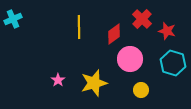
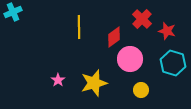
cyan cross: moved 7 px up
red diamond: moved 3 px down
